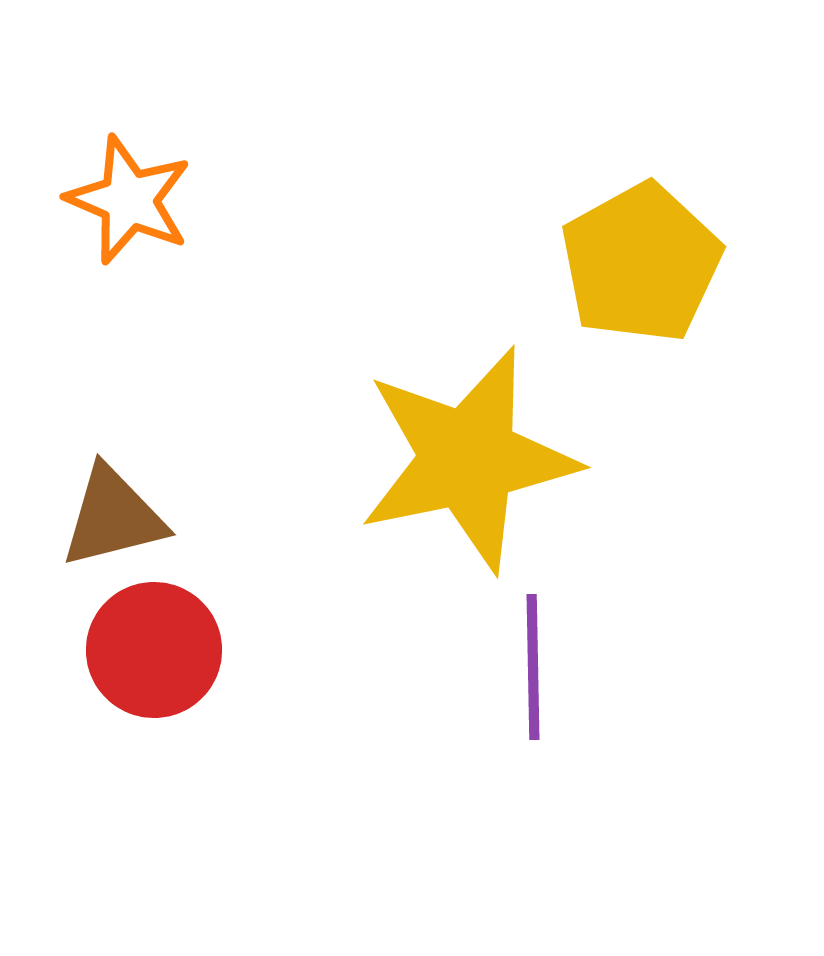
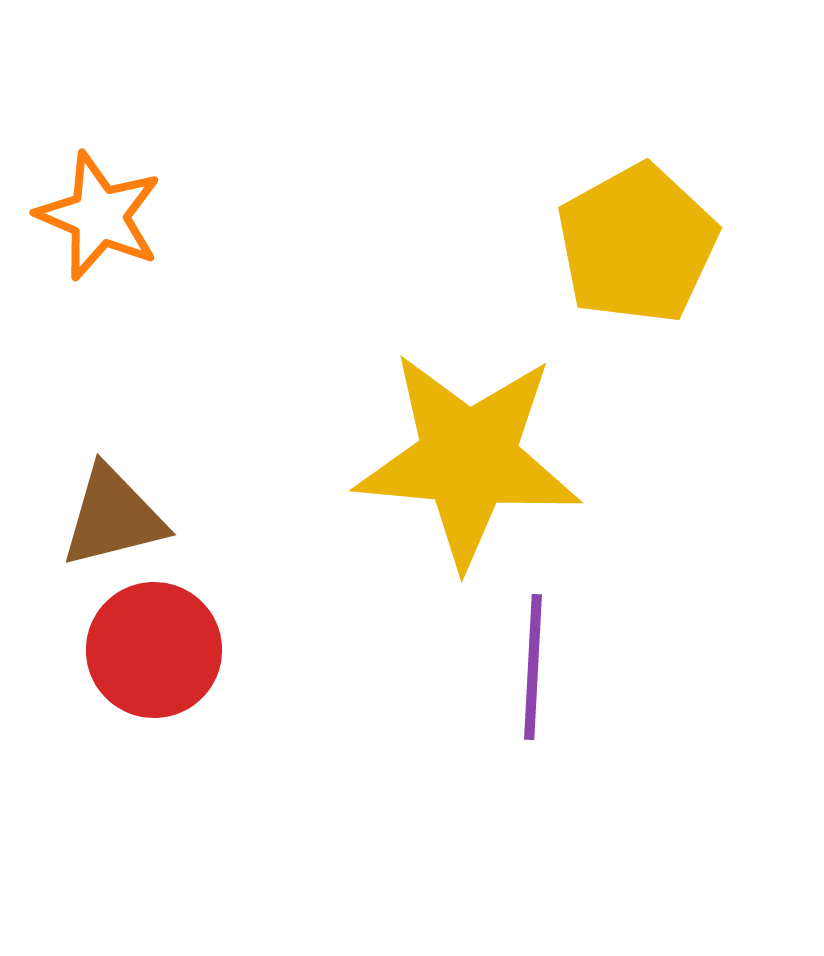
orange star: moved 30 px left, 16 px down
yellow pentagon: moved 4 px left, 19 px up
yellow star: rotated 17 degrees clockwise
purple line: rotated 4 degrees clockwise
